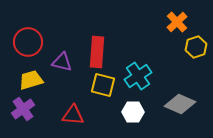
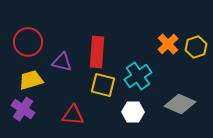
orange cross: moved 9 px left, 22 px down
purple cross: rotated 20 degrees counterclockwise
